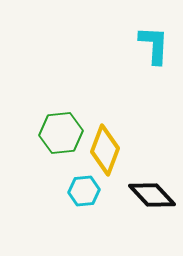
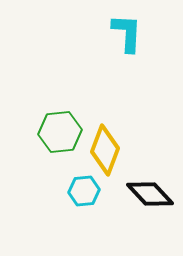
cyan L-shape: moved 27 px left, 12 px up
green hexagon: moved 1 px left, 1 px up
black diamond: moved 2 px left, 1 px up
